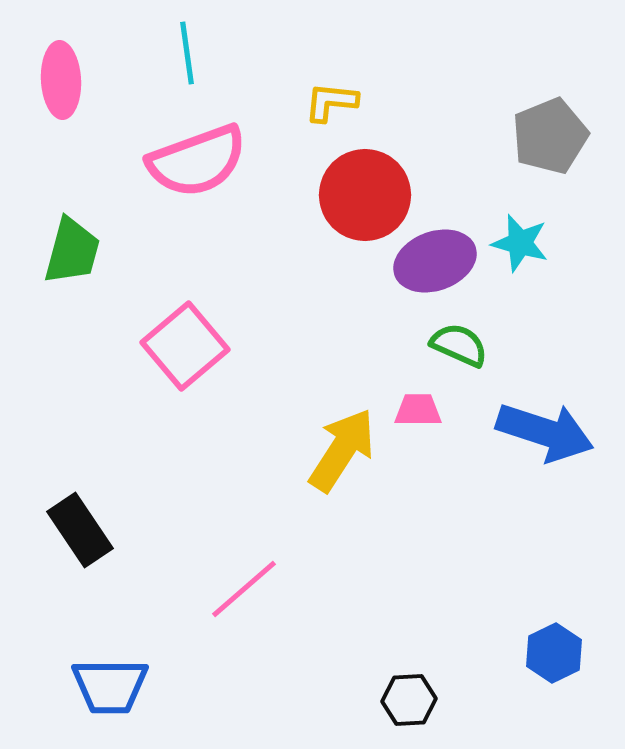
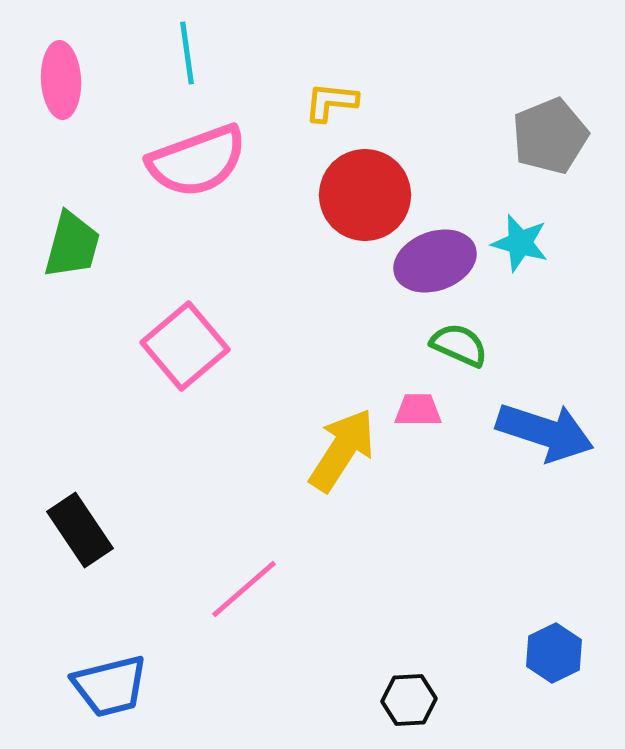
green trapezoid: moved 6 px up
blue trapezoid: rotated 14 degrees counterclockwise
